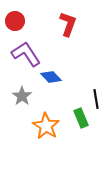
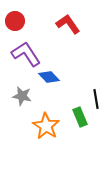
red L-shape: rotated 55 degrees counterclockwise
blue diamond: moved 2 px left
gray star: rotated 24 degrees counterclockwise
green rectangle: moved 1 px left, 1 px up
